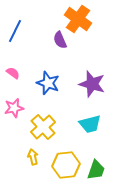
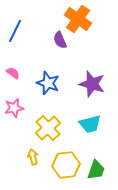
yellow cross: moved 5 px right, 1 px down
